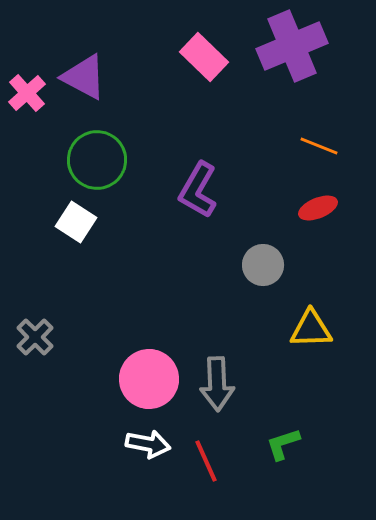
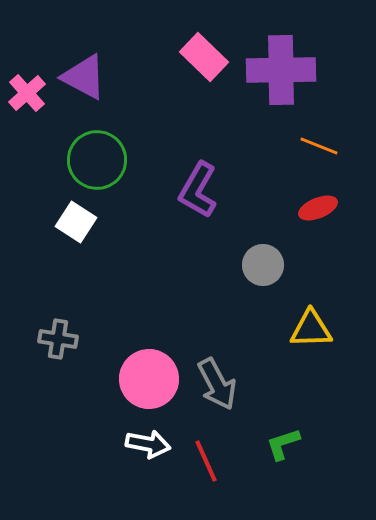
purple cross: moved 11 px left, 24 px down; rotated 22 degrees clockwise
gray cross: moved 23 px right, 2 px down; rotated 36 degrees counterclockwise
gray arrow: rotated 26 degrees counterclockwise
